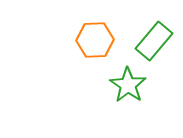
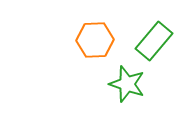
green star: moved 1 px left, 1 px up; rotated 15 degrees counterclockwise
